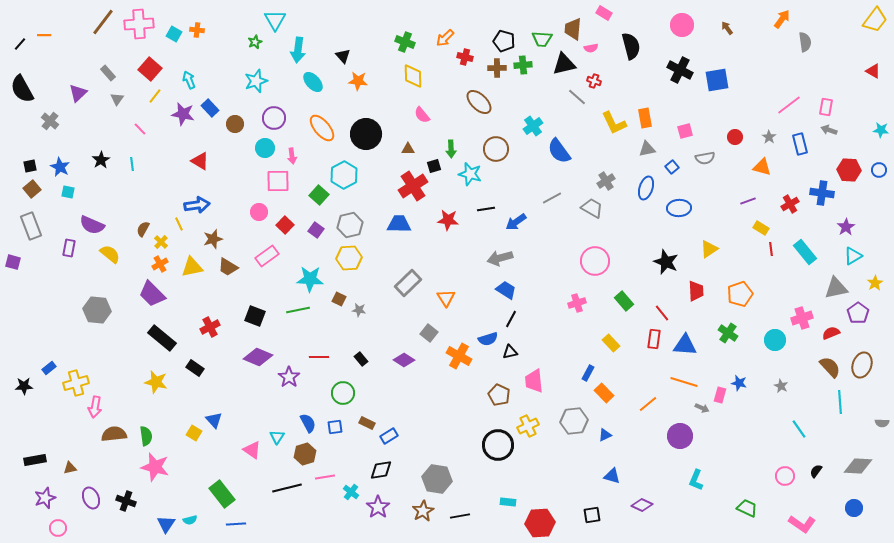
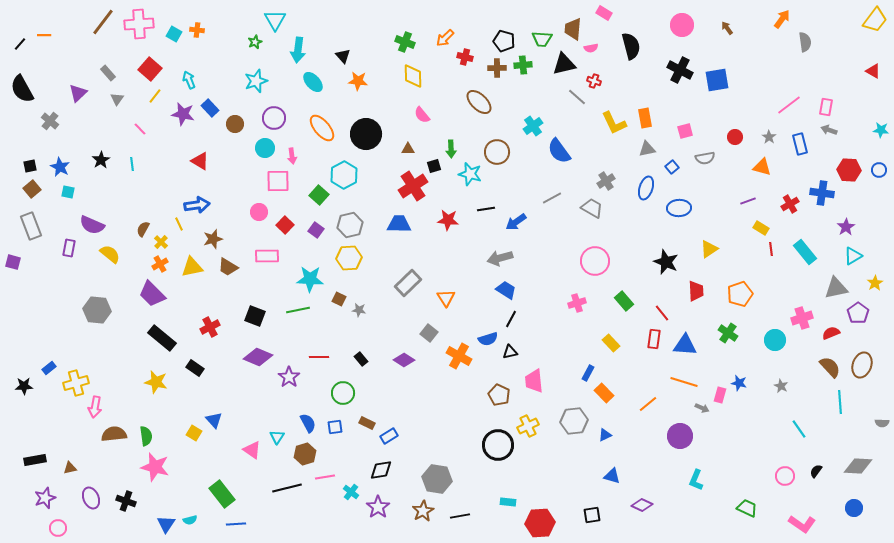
brown circle at (496, 149): moved 1 px right, 3 px down
pink rectangle at (267, 256): rotated 35 degrees clockwise
